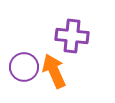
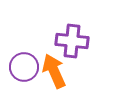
purple cross: moved 5 px down
